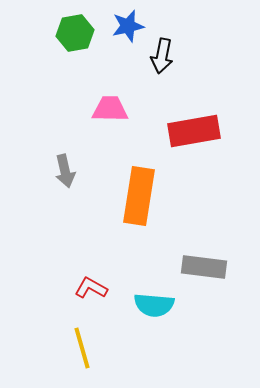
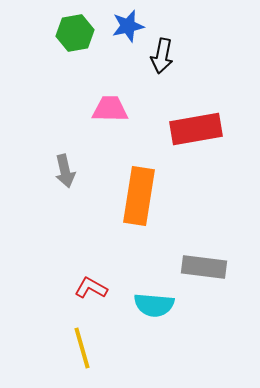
red rectangle: moved 2 px right, 2 px up
